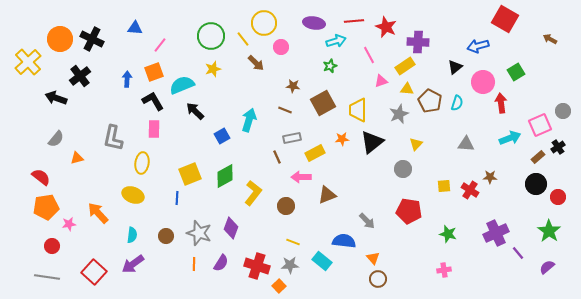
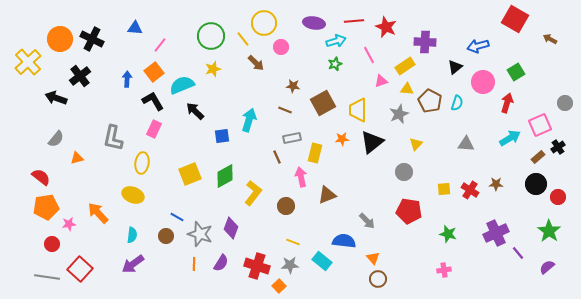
red square at (505, 19): moved 10 px right
purple cross at (418, 42): moved 7 px right
green star at (330, 66): moved 5 px right, 2 px up
orange square at (154, 72): rotated 18 degrees counterclockwise
red arrow at (501, 103): moved 6 px right; rotated 24 degrees clockwise
gray circle at (563, 111): moved 2 px right, 8 px up
pink rectangle at (154, 129): rotated 24 degrees clockwise
blue square at (222, 136): rotated 21 degrees clockwise
cyan arrow at (510, 138): rotated 10 degrees counterclockwise
yellow rectangle at (315, 153): rotated 48 degrees counterclockwise
gray circle at (403, 169): moved 1 px right, 3 px down
pink arrow at (301, 177): rotated 78 degrees clockwise
brown star at (490, 177): moved 6 px right, 7 px down
yellow square at (444, 186): moved 3 px down
blue line at (177, 198): moved 19 px down; rotated 64 degrees counterclockwise
gray star at (199, 233): moved 1 px right, 1 px down
red circle at (52, 246): moved 2 px up
red square at (94, 272): moved 14 px left, 3 px up
